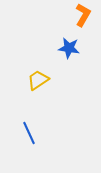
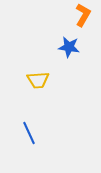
blue star: moved 1 px up
yellow trapezoid: rotated 150 degrees counterclockwise
